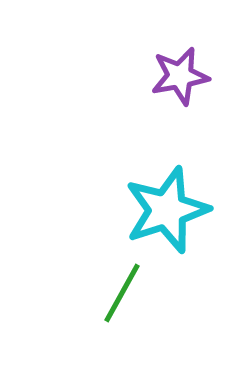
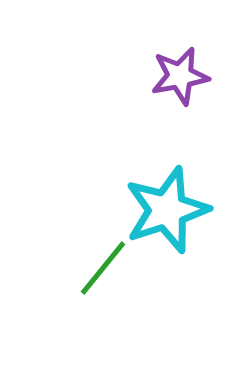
green line: moved 19 px left, 25 px up; rotated 10 degrees clockwise
